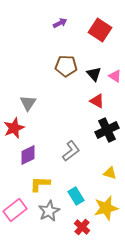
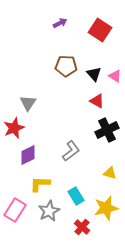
pink rectangle: rotated 20 degrees counterclockwise
